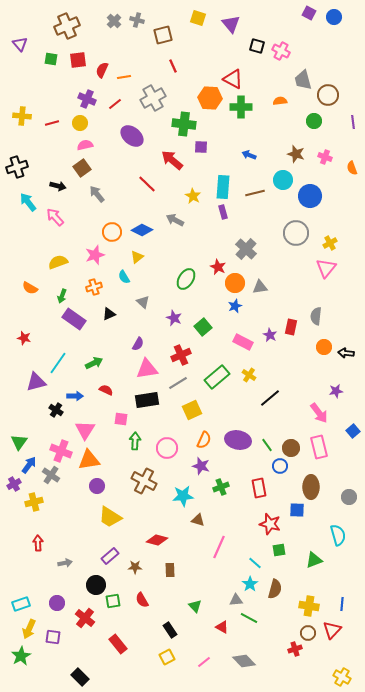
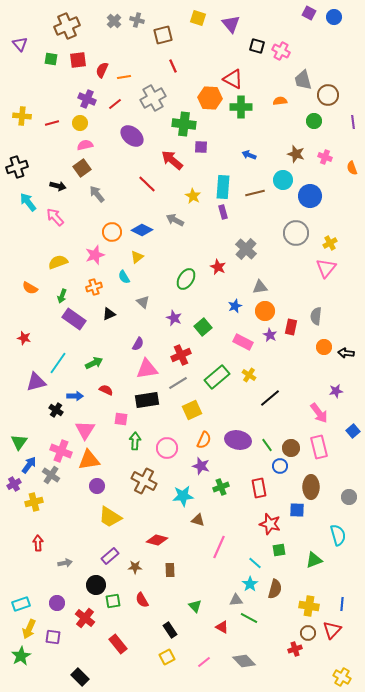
orange circle at (235, 283): moved 30 px right, 28 px down
